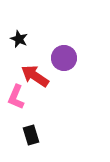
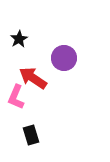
black star: rotated 18 degrees clockwise
red arrow: moved 2 px left, 2 px down
